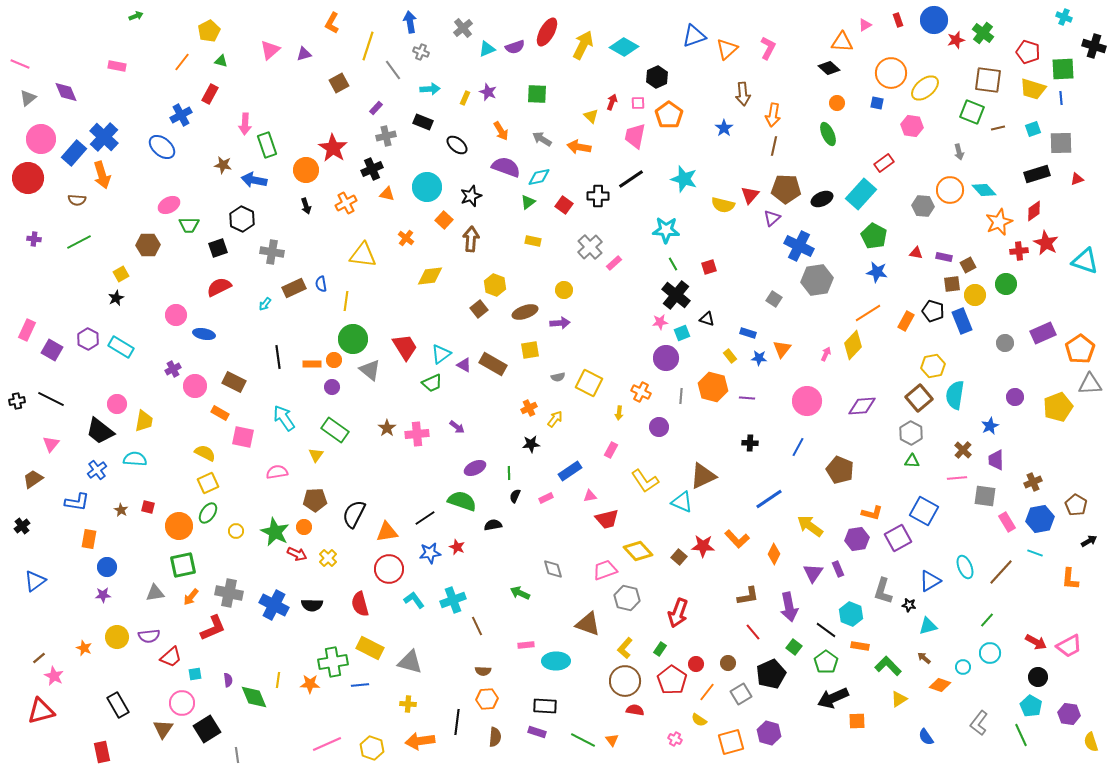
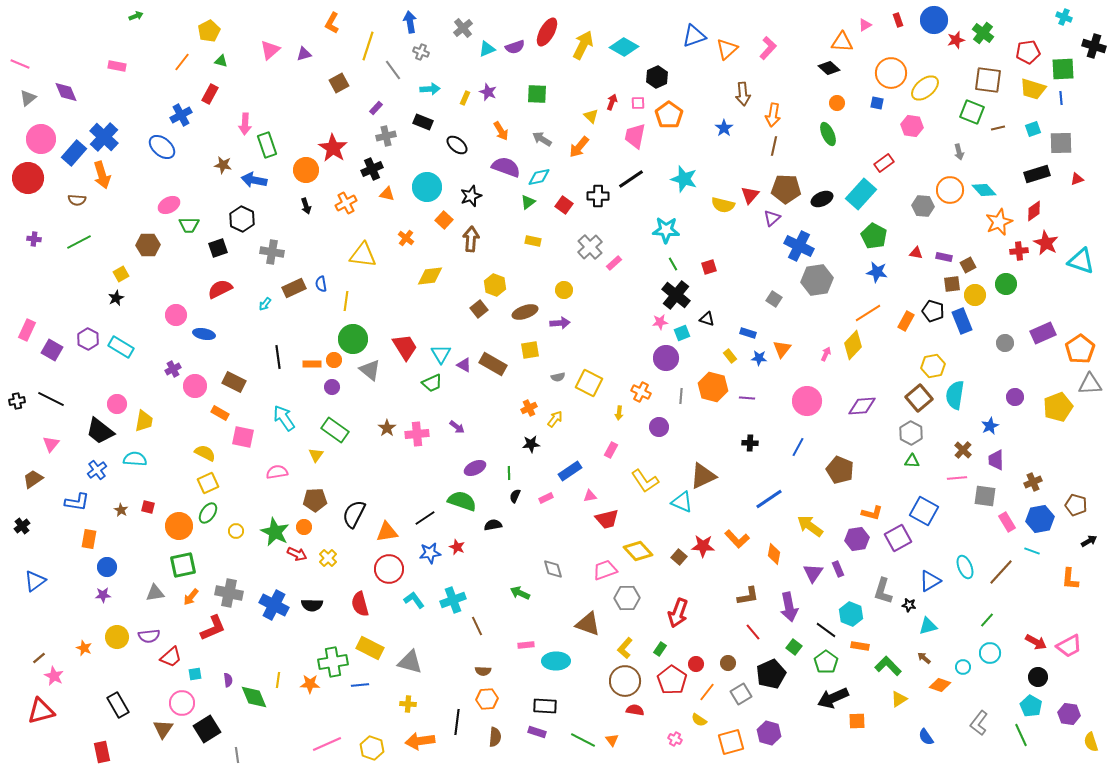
pink L-shape at (768, 48): rotated 15 degrees clockwise
red pentagon at (1028, 52): rotated 25 degrees counterclockwise
orange arrow at (579, 147): rotated 60 degrees counterclockwise
cyan triangle at (1085, 261): moved 4 px left
red semicircle at (219, 287): moved 1 px right, 2 px down
cyan triangle at (441, 354): rotated 25 degrees counterclockwise
brown pentagon at (1076, 505): rotated 15 degrees counterclockwise
cyan line at (1035, 553): moved 3 px left, 2 px up
orange diamond at (774, 554): rotated 15 degrees counterclockwise
gray hexagon at (627, 598): rotated 15 degrees counterclockwise
